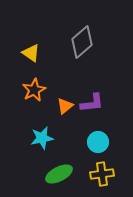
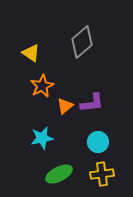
orange star: moved 8 px right, 4 px up
